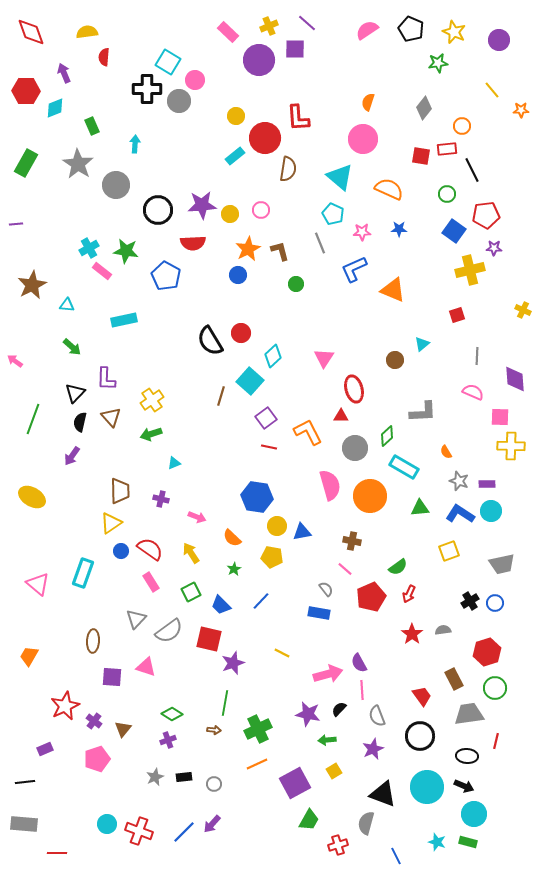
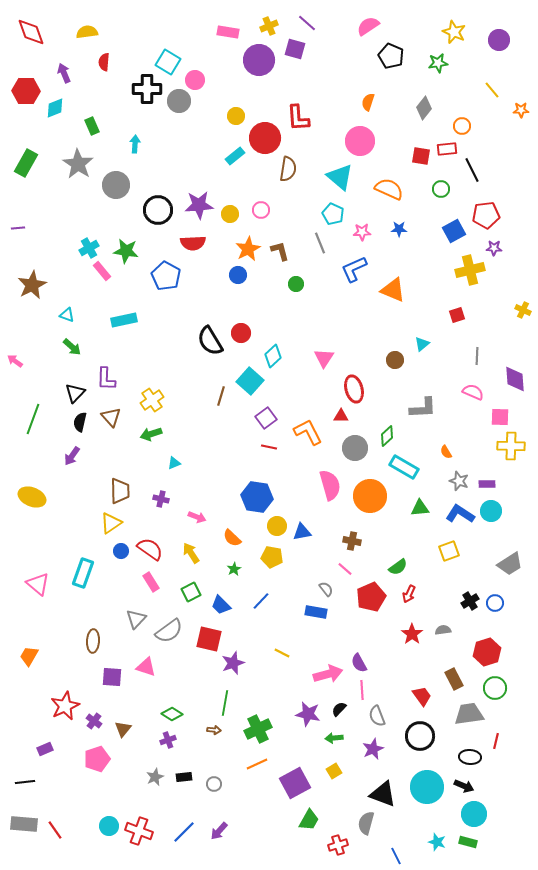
black pentagon at (411, 29): moved 20 px left, 27 px down
pink semicircle at (367, 30): moved 1 px right, 4 px up
pink rectangle at (228, 32): rotated 35 degrees counterclockwise
purple square at (295, 49): rotated 15 degrees clockwise
red semicircle at (104, 57): moved 5 px down
pink circle at (363, 139): moved 3 px left, 2 px down
green circle at (447, 194): moved 6 px left, 5 px up
purple star at (202, 205): moved 3 px left
purple line at (16, 224): moved 2 px right, 4 px down
blue square at (454, 231): rotated 25 degrees clockwise
pink rectangle at (102, 271): rotated 12 degrees clockwise
cyan triangle at (67, 305): moved 10 px down; rotated 14 degrees clockwise
gray L-shape at (423, 412): moved 4 px up
yellow ellipse at (32, 497): rotated 8 degrees counterclockwise
gray trapezoid at (502, 564): moved 8 px right; rotated 20 degrees counterclockwise
blue rectangle at (319, 613): moved 3 px left, 1 px up
green arrow at (327, 740): moved 7 px right, 2 px up
black ellipse at (467, 756): moved 3 px right, 1 px down
cyan circle at (107, 824): moved 2 px right, 2 px down
purple arrow at (212, 824): moved 7 px right, 7 px down
red line at (57, 853): moved 2 px left, 23 px up; rotated 54 degrees clockwise
